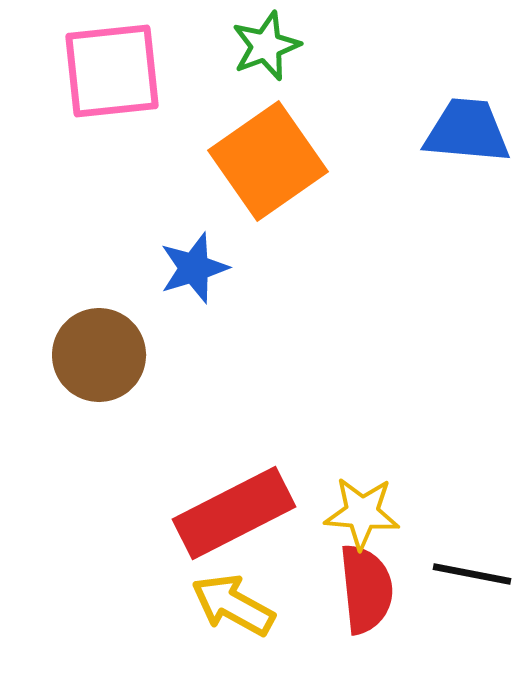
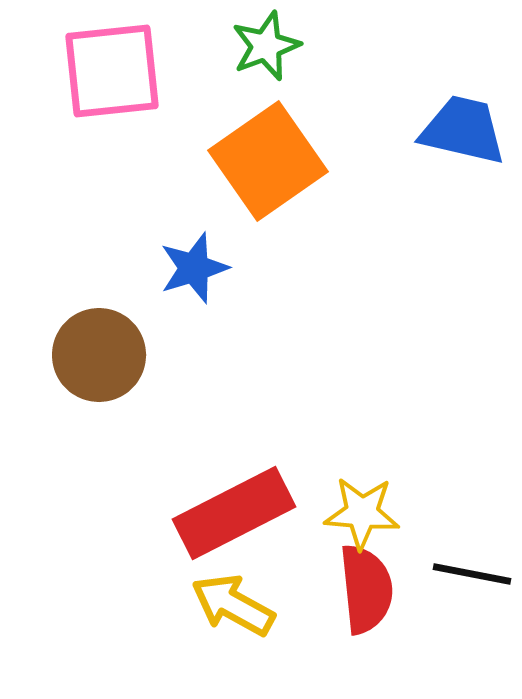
blue trapezoid: moved 4 px left, 1 px up; rotated 8 degrees clockwise
